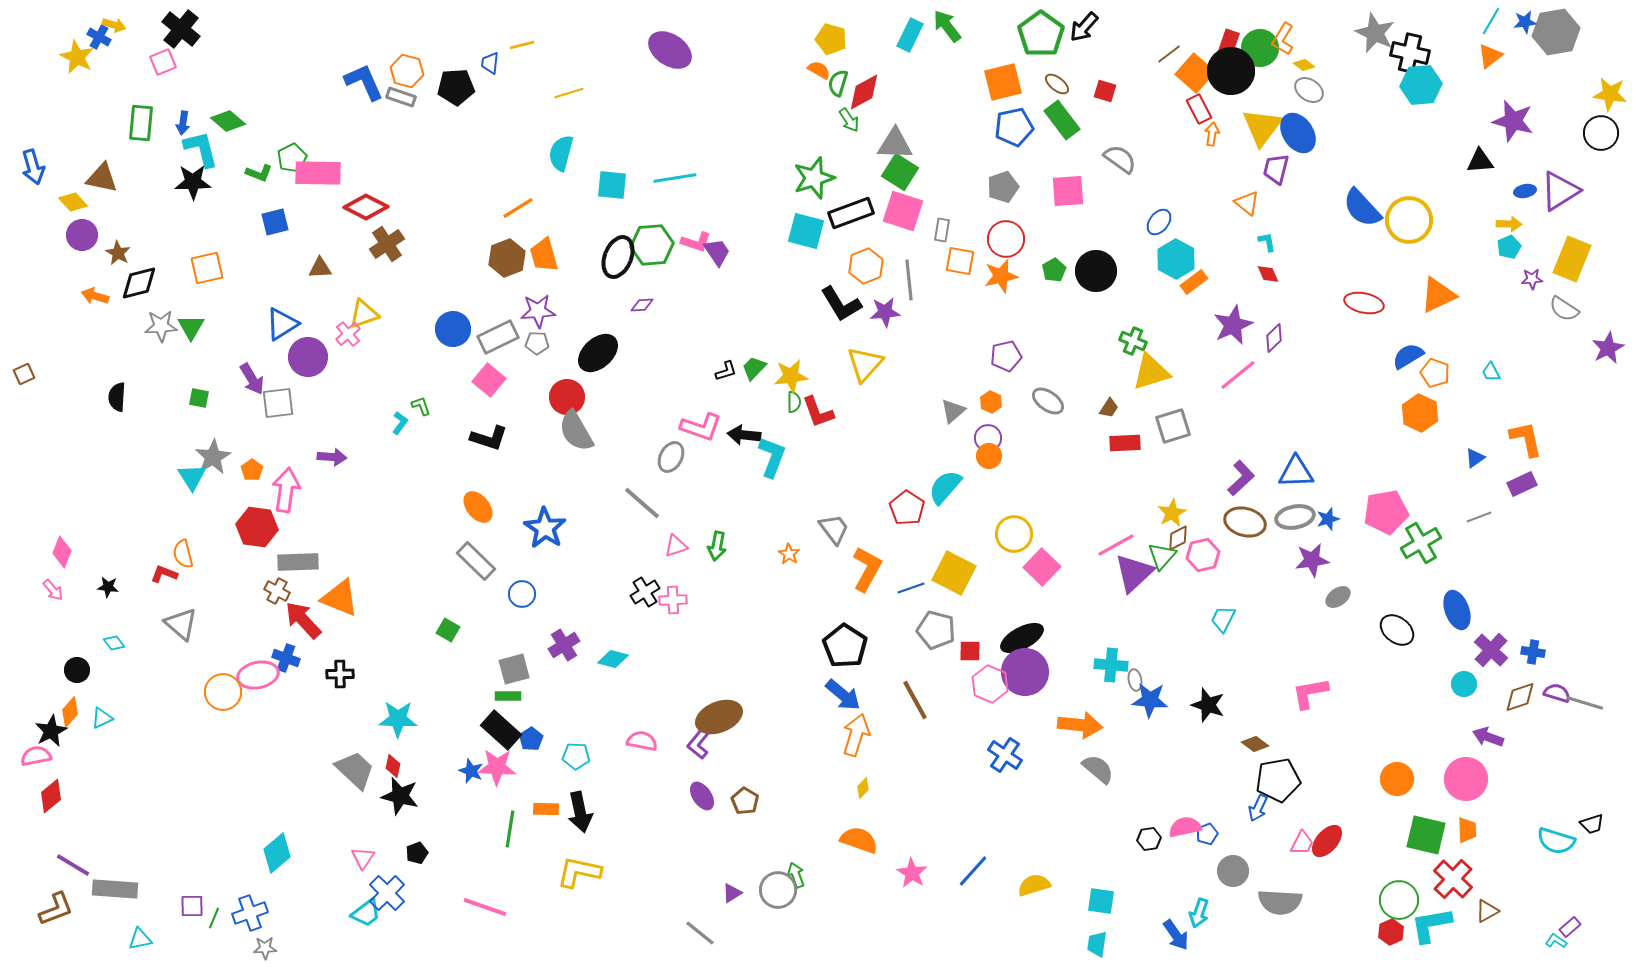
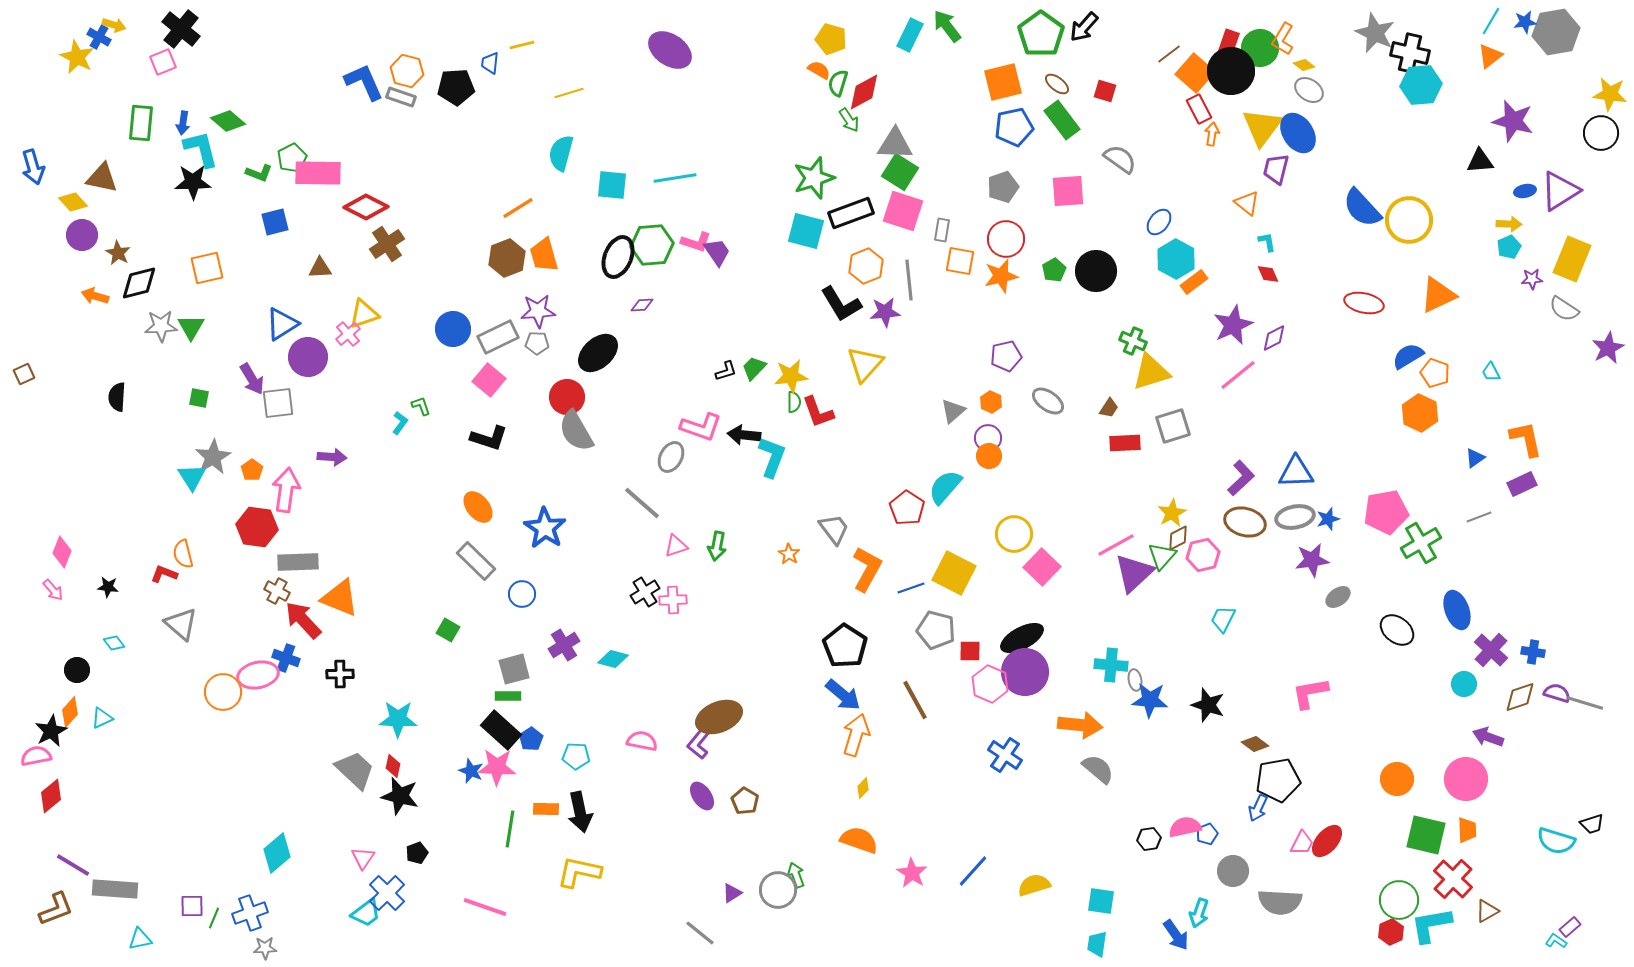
purple diamond at (1274, 338): rotated 16 degrees clockwise
